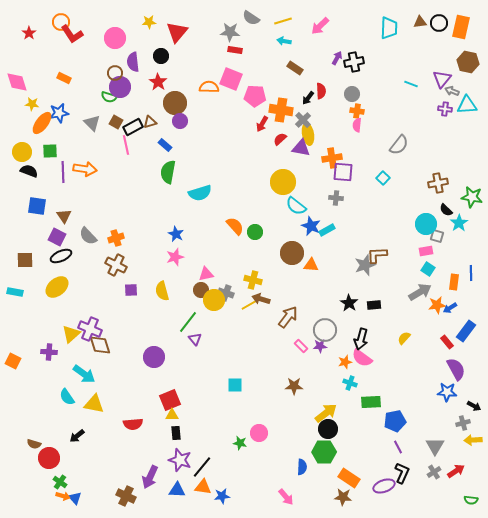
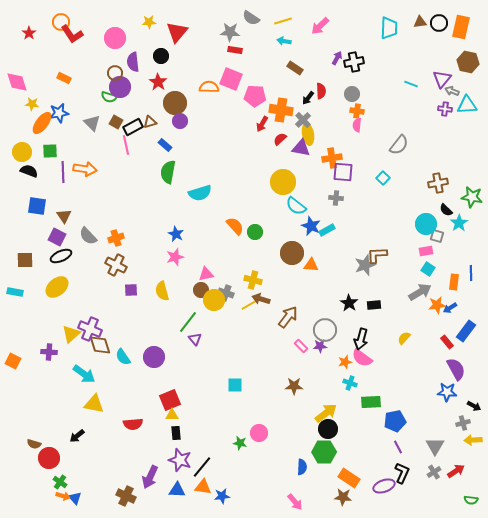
cyan semicircle at (67, 397): moved 56 px right, 40 px up
pink arrow at (286, 497): moved 9 px right, 5 px down
